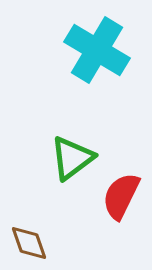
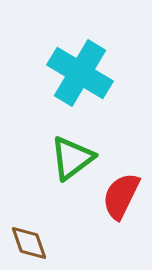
cyan cross: moved 17 px left, 23 px down
